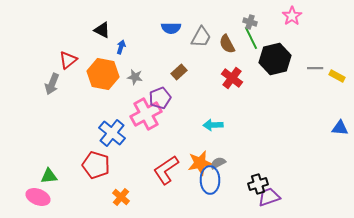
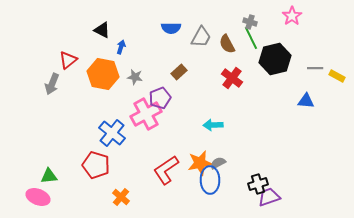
blue triangle: moved 34 px left, 27 px up
